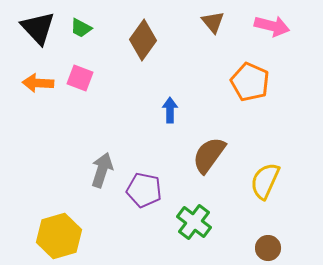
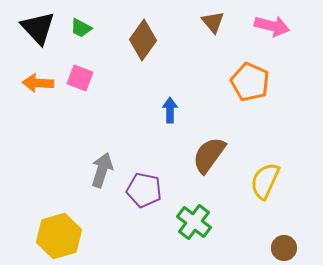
brown circle: moved 16 px right
